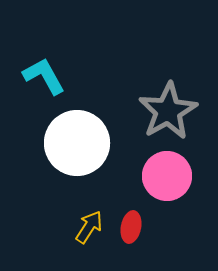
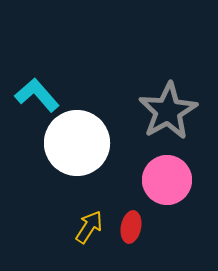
cyan L-shape: moved 7 px left, 19 px down; rotated 12 degrees counterclockwise
pink circle: moved 4 px down
